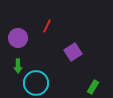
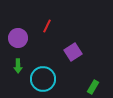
cyan circle: moved 7 px right, 4 px up
